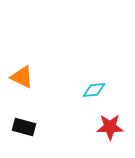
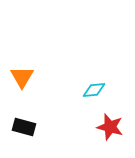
orange triangle: rotated 35 degrees clockwise
red star: rotated 16 degrees clockwise
